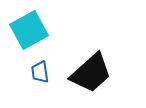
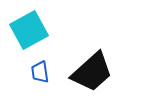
black trapezoid: moved 1 px right, 1 px up
